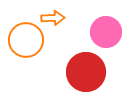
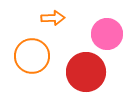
pink circle: moved 1 px right, 2 px down
orange circle: moved 6 px right, 16 px down
